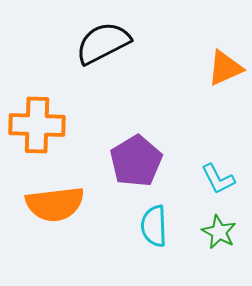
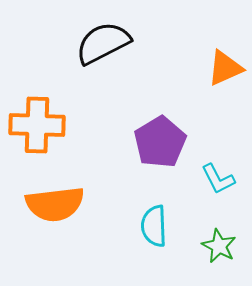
purple pentagon: moved 24 px right, 19 px up
green star: moved 14 px down
